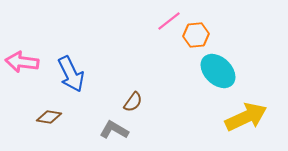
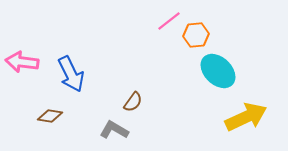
brown diamond: moved 1 px right, 1 px up
